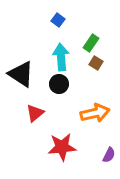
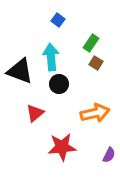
cyan arrow: moved 10 px left
black triangle: moved 1 px left, 3 px up; rotated 12 degrees counterclockwise
